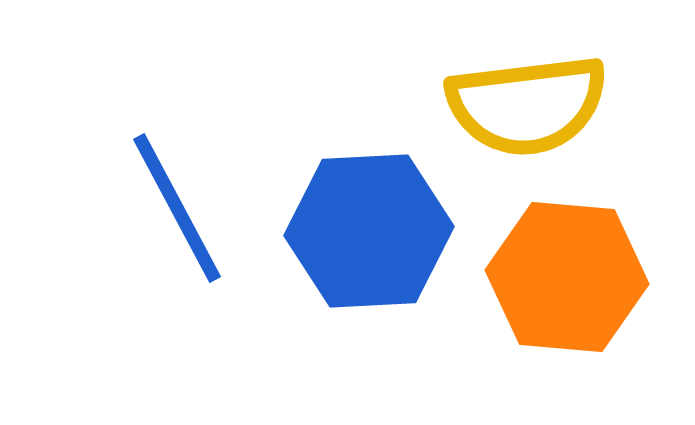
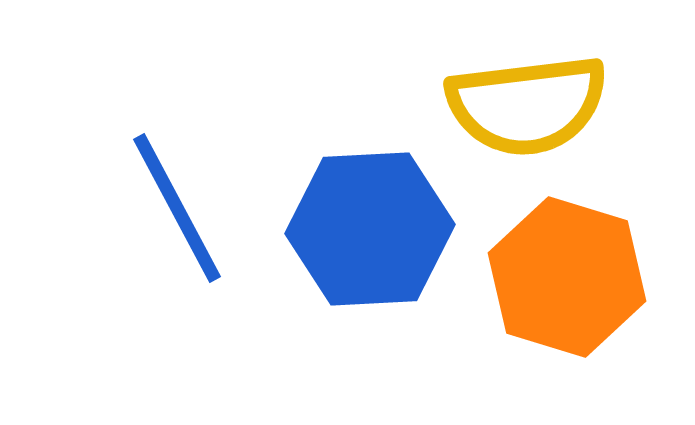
blue hexagon: moved 1 px right, 2 px up
orange hexagon: rotated 12 degrees clockwise
